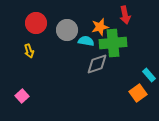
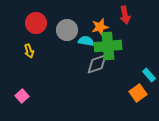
green cross: moved 5 px left, 3 px down
